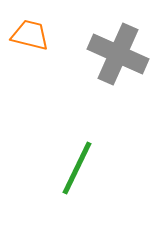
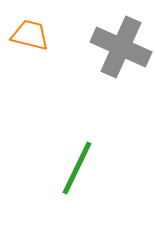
gray cross: moved 3 px right, 7 px up
